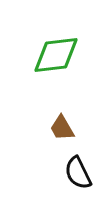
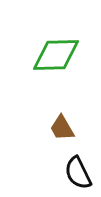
green diamond: rotated 6 degrees clockwise
